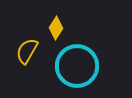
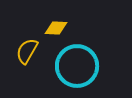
yellow diamond: rotated 60 degrees clockwise
